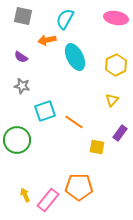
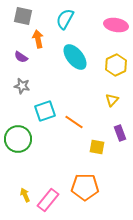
pink ellipse: moved 7 px down
orange arrow: moved 9 px left, 1 px up; rotated 90 degrees clockwise
cyan ellipse: rotated 12 degrees counterclockwise
purple rectangle: rotated 56 degrees counterclockwise
green circle: moved 1 px right, 1 px up
orange pentagon: moved 6 px right
